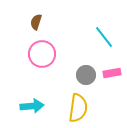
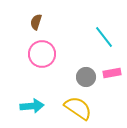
gray circle: moved 2 px down
yellow semicircle: rotated 64 degrees counterclockwise
